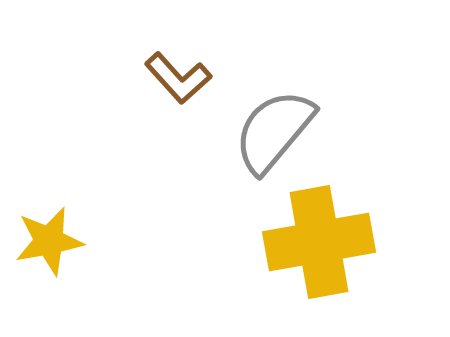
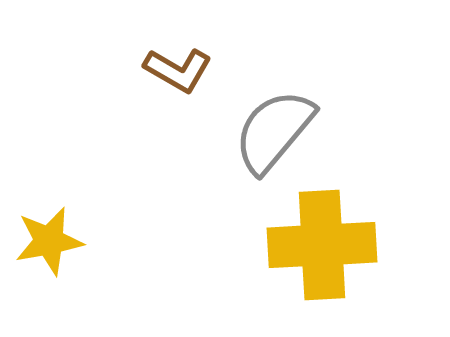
brown L-shape: moved 8 px up; rotated 18 degrees counterclockwise
yellow cross: moved 3 px right, 3 px down; rotated 7 degrees clockwise
